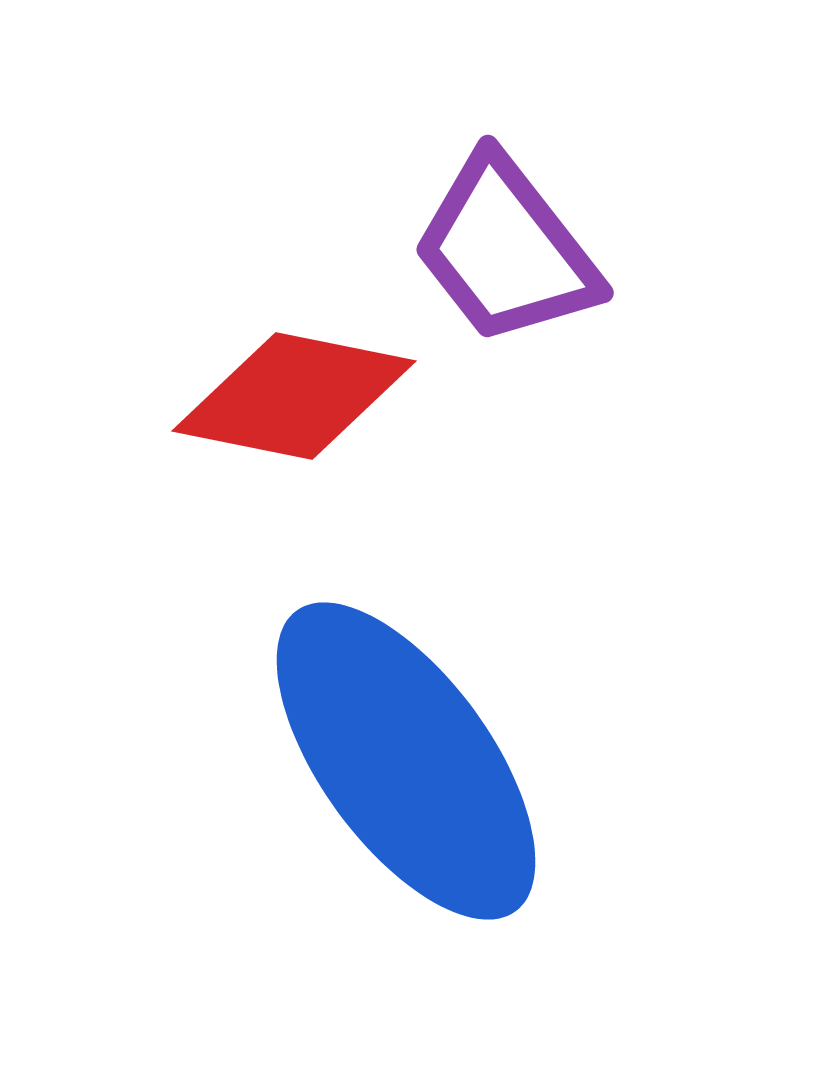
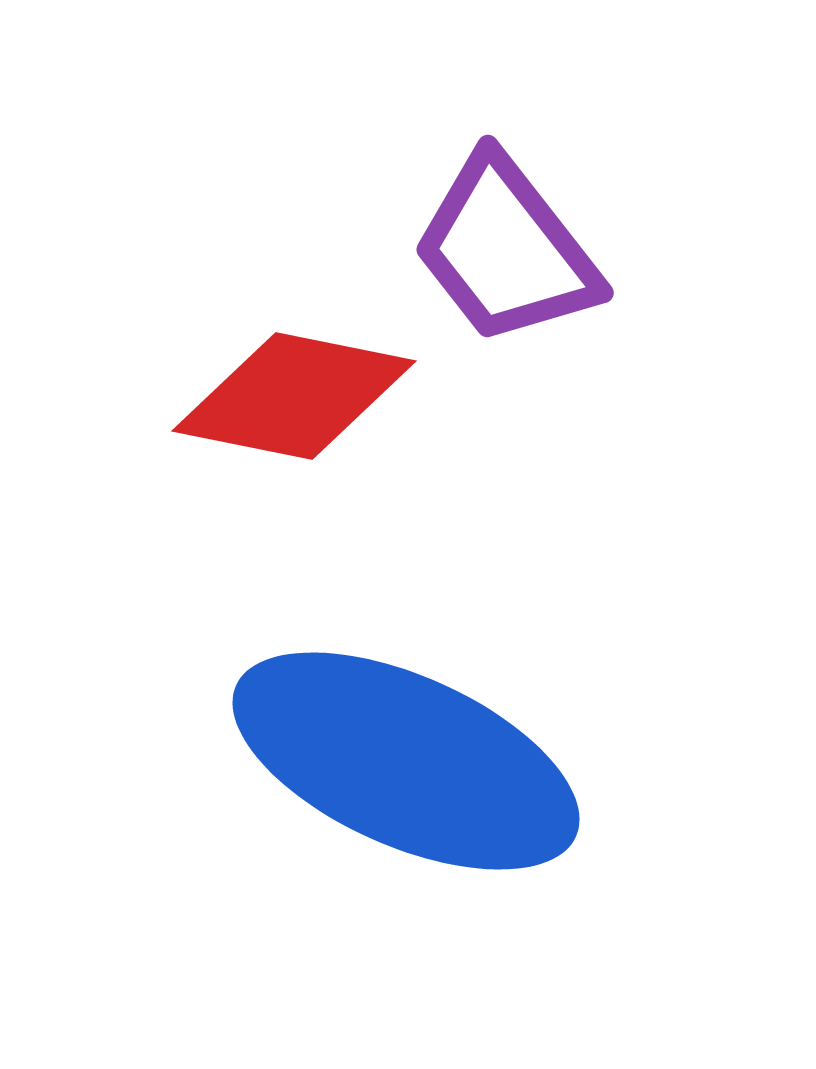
blue ellipse: rotated 30 degrees counterclockwise
